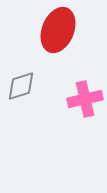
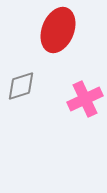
pink cross: rotated 12 degrees counterclockwise
